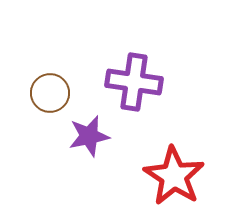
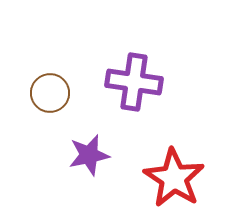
purple star: moved 19 px down
red star: moved 2 px down
